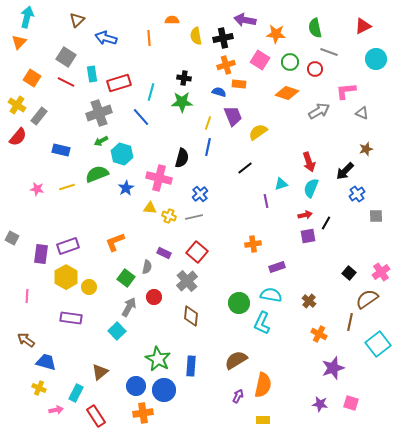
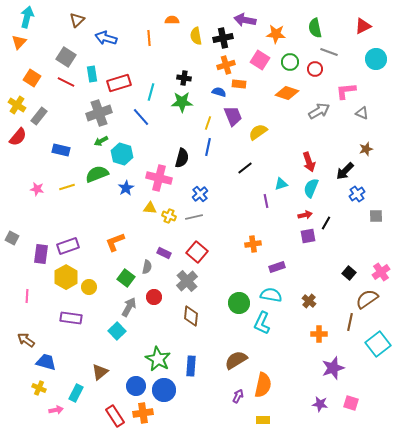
orange cross at (319, 334): rotated 28 degrees counterclockwise
red rectangle at (96, 416): moved 19 px right
